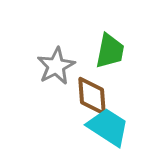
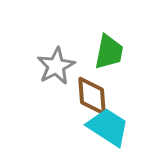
green trapezoid: moved 1 px left, 1 px down
